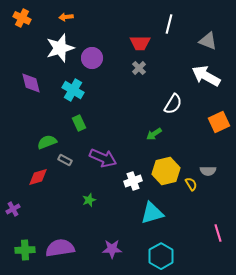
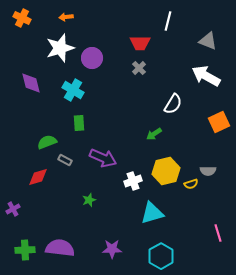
white line: moved 1 px left, 3 px up
green rectangle: rotated 21 degrees clockwise
yellow semicircle: rotated 104 degrees clockwise
purple semicircle: rotated 16 degrees clockwise
